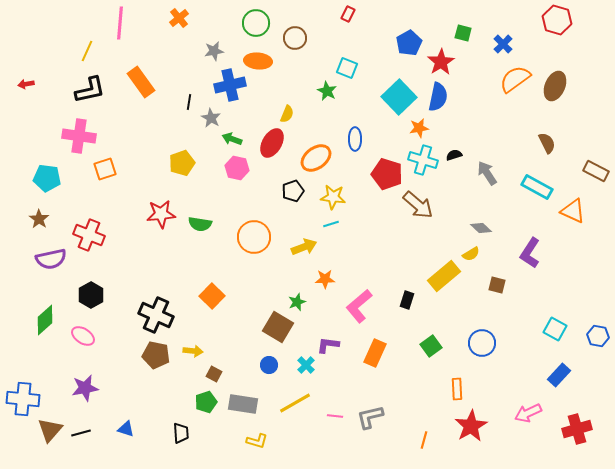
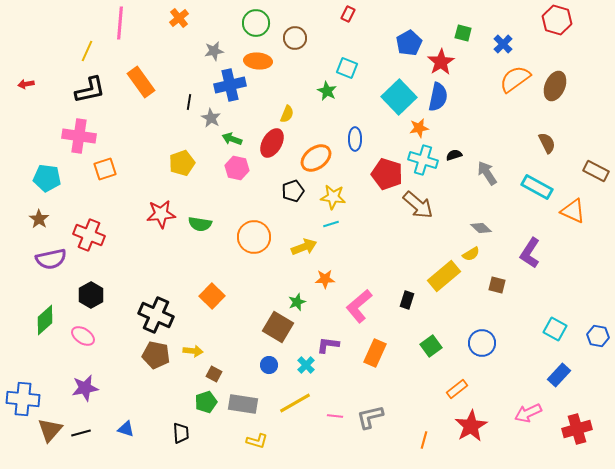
orange rectangle at (457, 389): rotated 55 degrees clockwise
